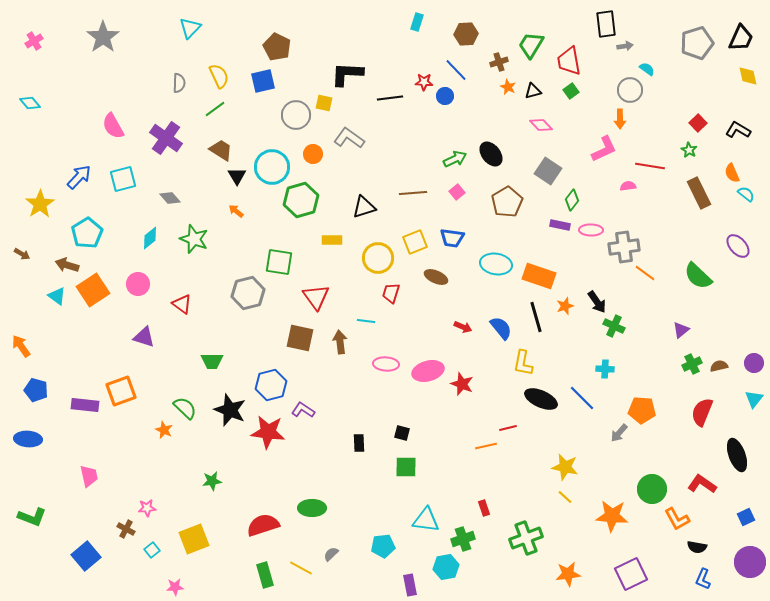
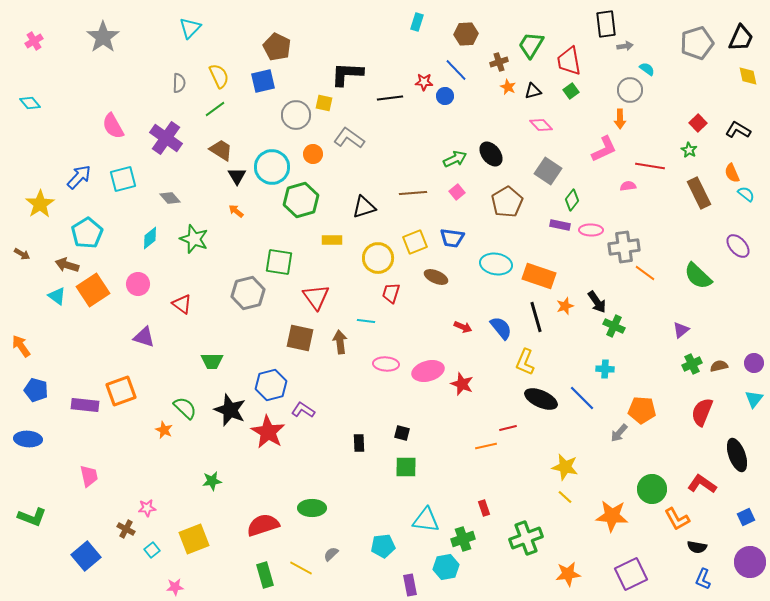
yellow L-shape at (523, 363): moved 2 px right, 1 px up; rotated 12 degrees clockwise
red star at (268, 432): rotated 24 degrees clockwise
